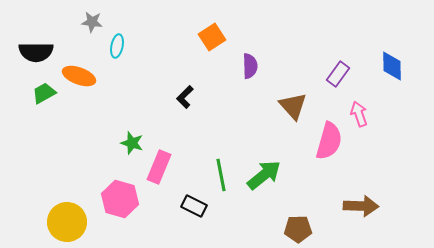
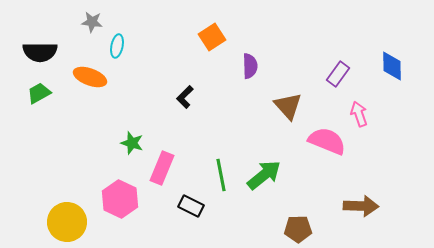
black semicircle: moved 4 px right
orange ellipse: moved 11 px right, 1 px down
green trapezoid: moved 5 px left
brown triangle: moved 5 px left
pink semicircle: moved 2 px left; rotated 84 degrees counterclockwise
pink rectangle: moved 3 px right, 1 px down
pink hexagon: rotated 9 degrees clockwise
black rectangle: moved 3 px left
